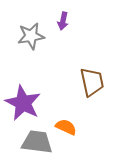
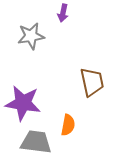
purple arrow: moved 8 px up
purple star: rotated 18 degrees counterclockwise
orange semicircle: moved 2 px right, 2 px up; rotated 75 degrees clockwise
gray trapezoid: moved 1 px left
